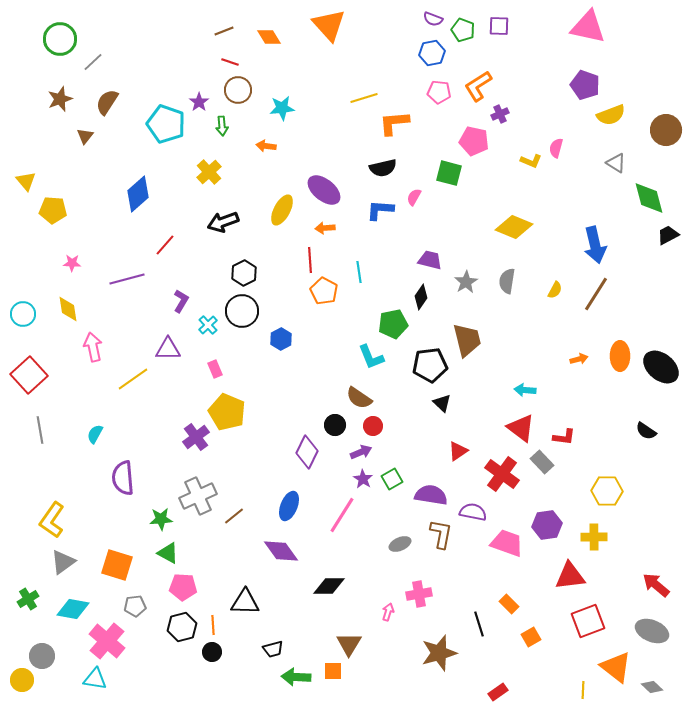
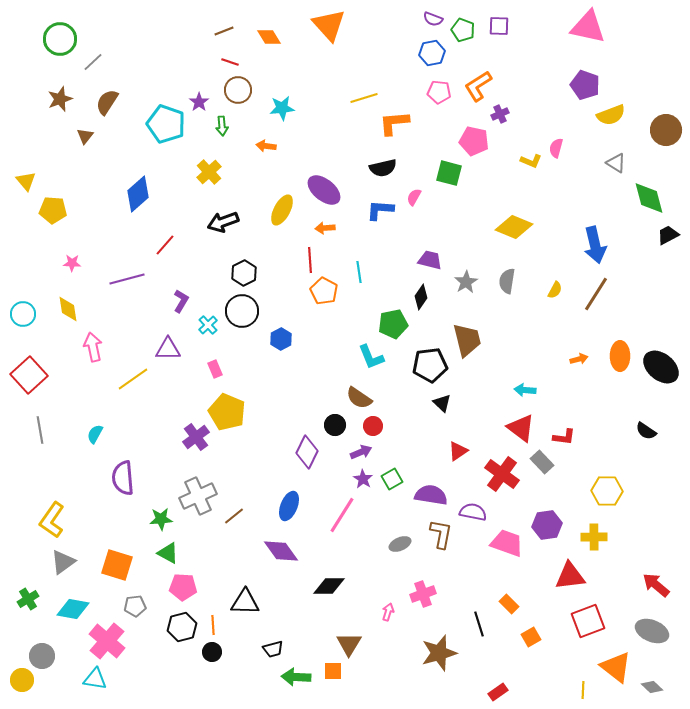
pink cross at (419, 594): moved 4 px right; rotated 10 degrees counterclockwise
